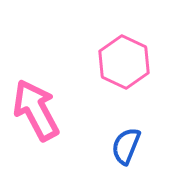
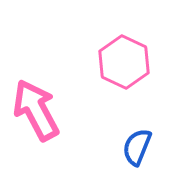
blue semicircle: moved 11 px right, 1 px down
